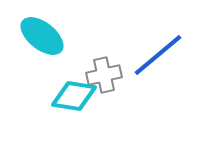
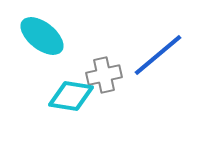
cyan diamond: moved 3 px left
